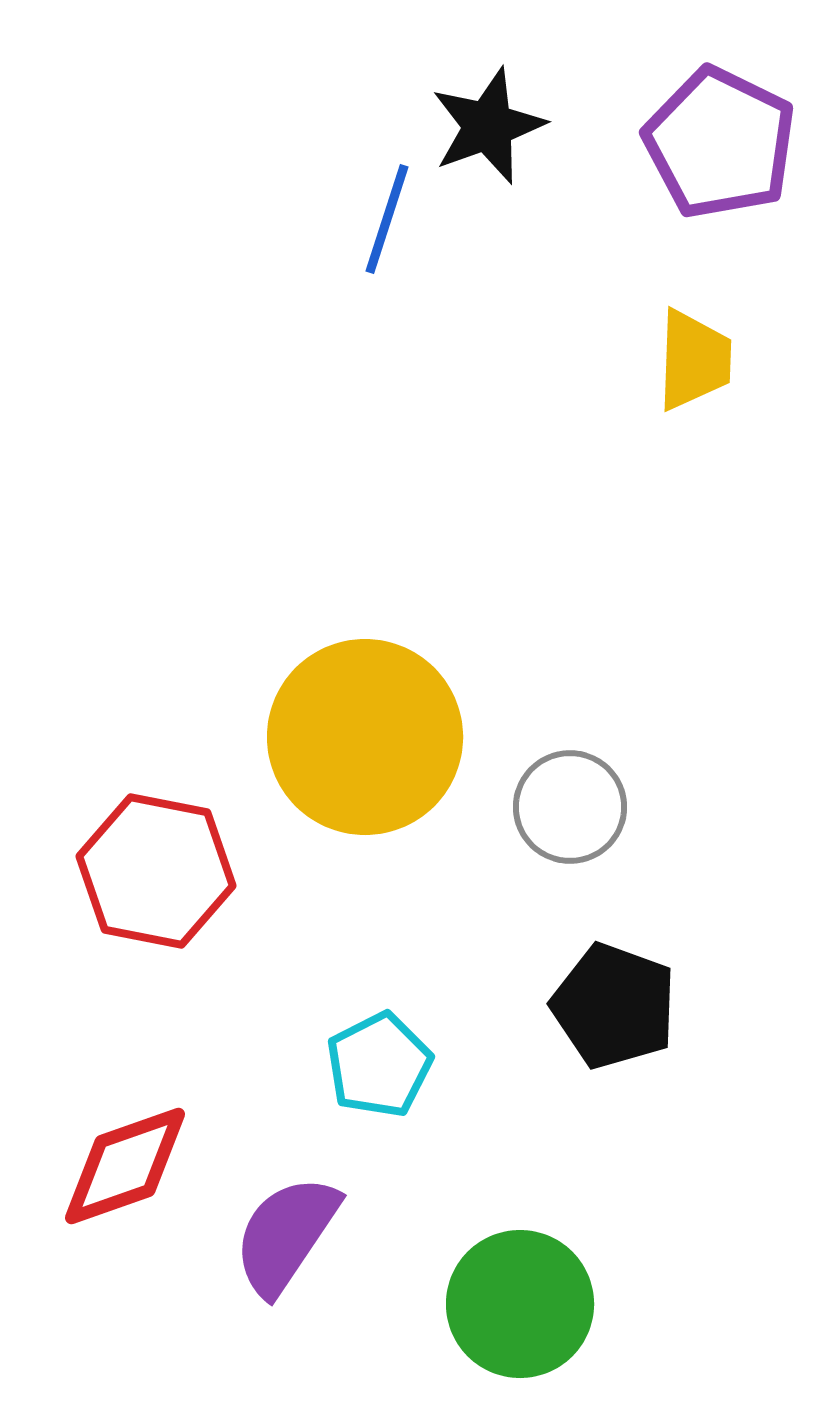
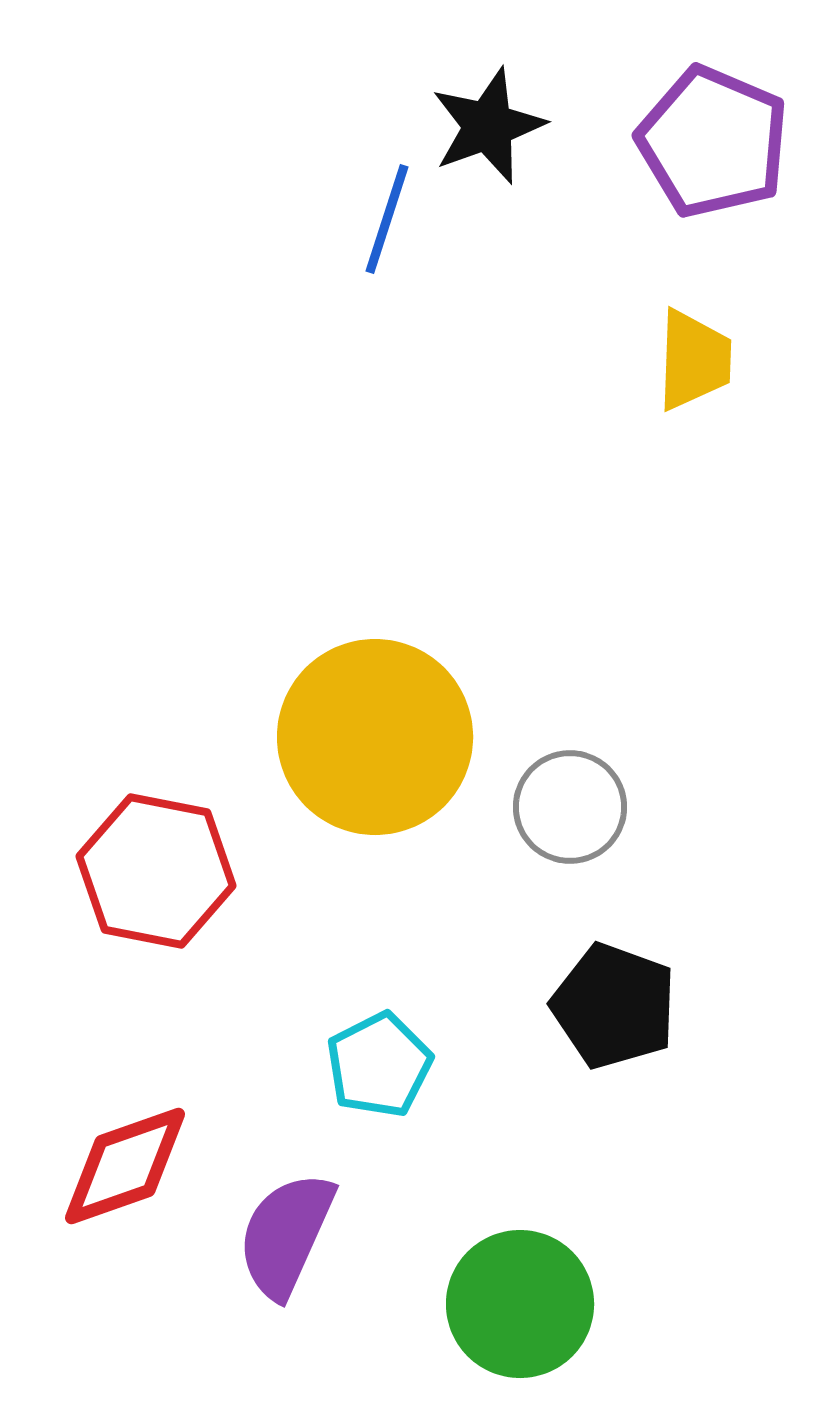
purple pentagon: moved 7 px left, 1 px up; rotated 3 degrees counterclockwise
yellow circle: moved 10 px right
purple semicircle: rotated 10 degrees counterclockwise
